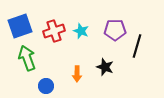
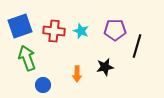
red cross: rotated 25 degrees clockwise
black star: rotated 30 degrees counterclockwise
blue circle: moved 3 px left, 1 px up
